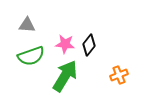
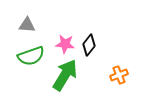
green arrow: moved 1 px up
